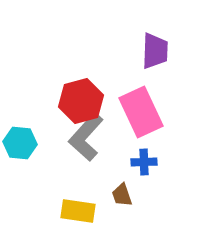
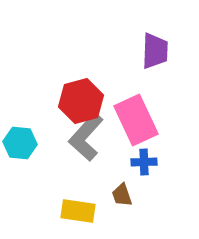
pink rectangle: moved 5 px left, 8 px down
